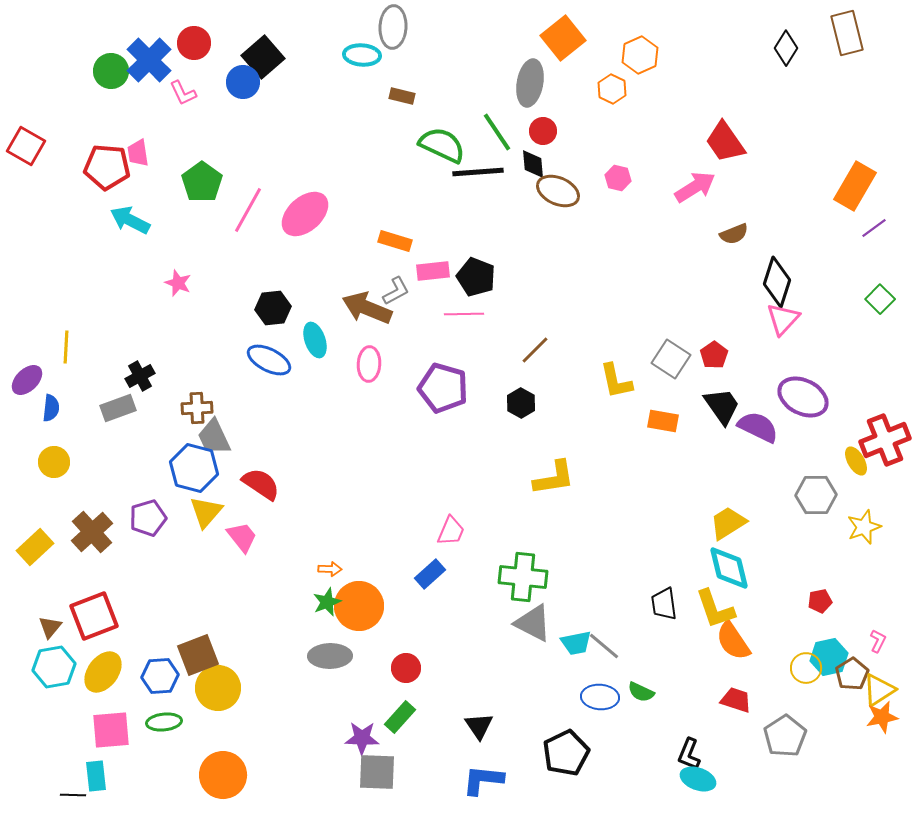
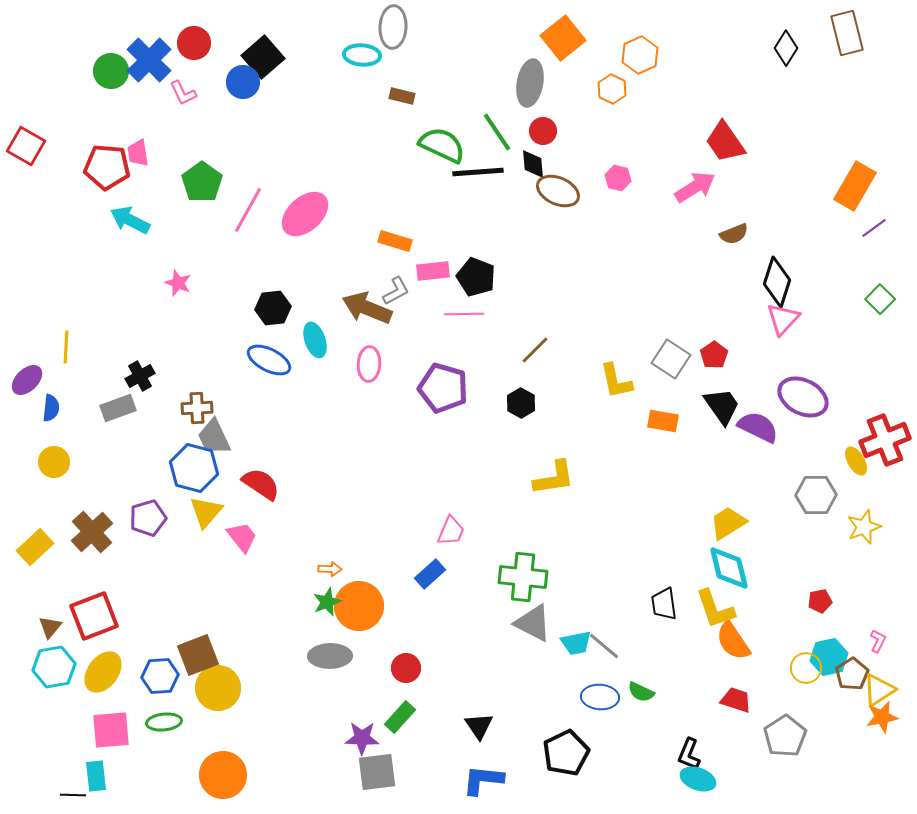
gray square at (377, 772): rotated 9 degrees counterclockwise
